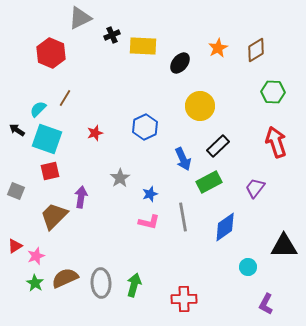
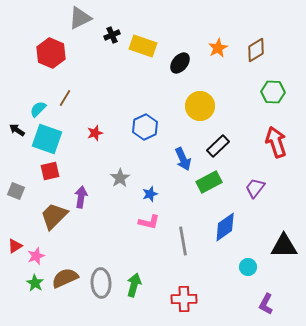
yellow rectangle: rotated 16 degrees clockwise
gray line: moved 24 px down
